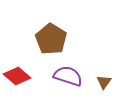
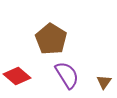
purple semicircle: moved 1 px left, 1 px up; rotated 40 degrees clockwise
